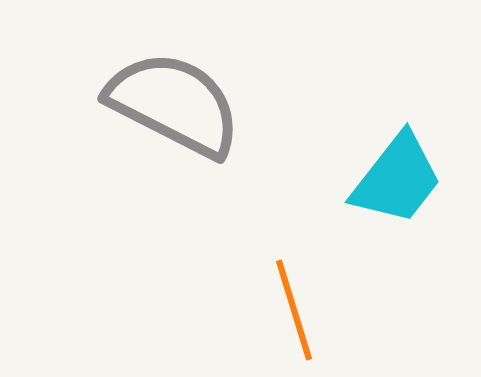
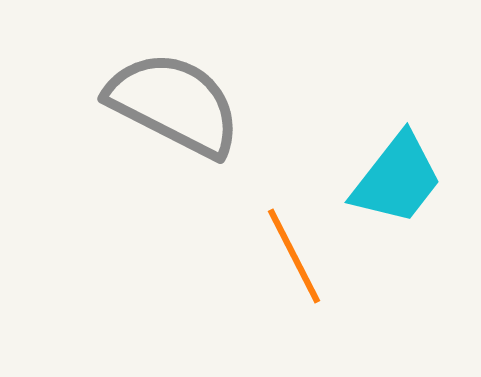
orange line: moved 54 px up; rotated 10 degrees counterclockwise
